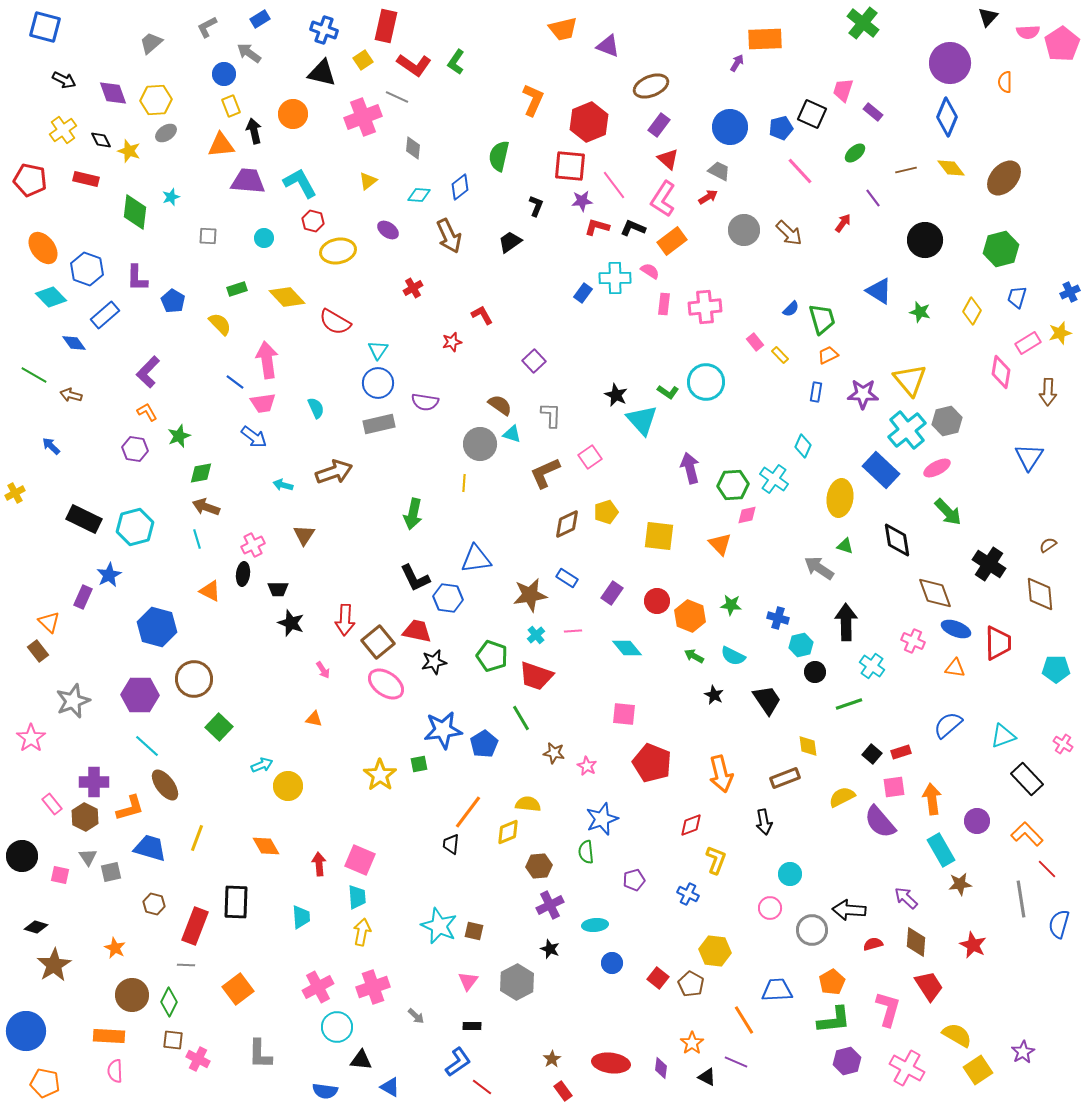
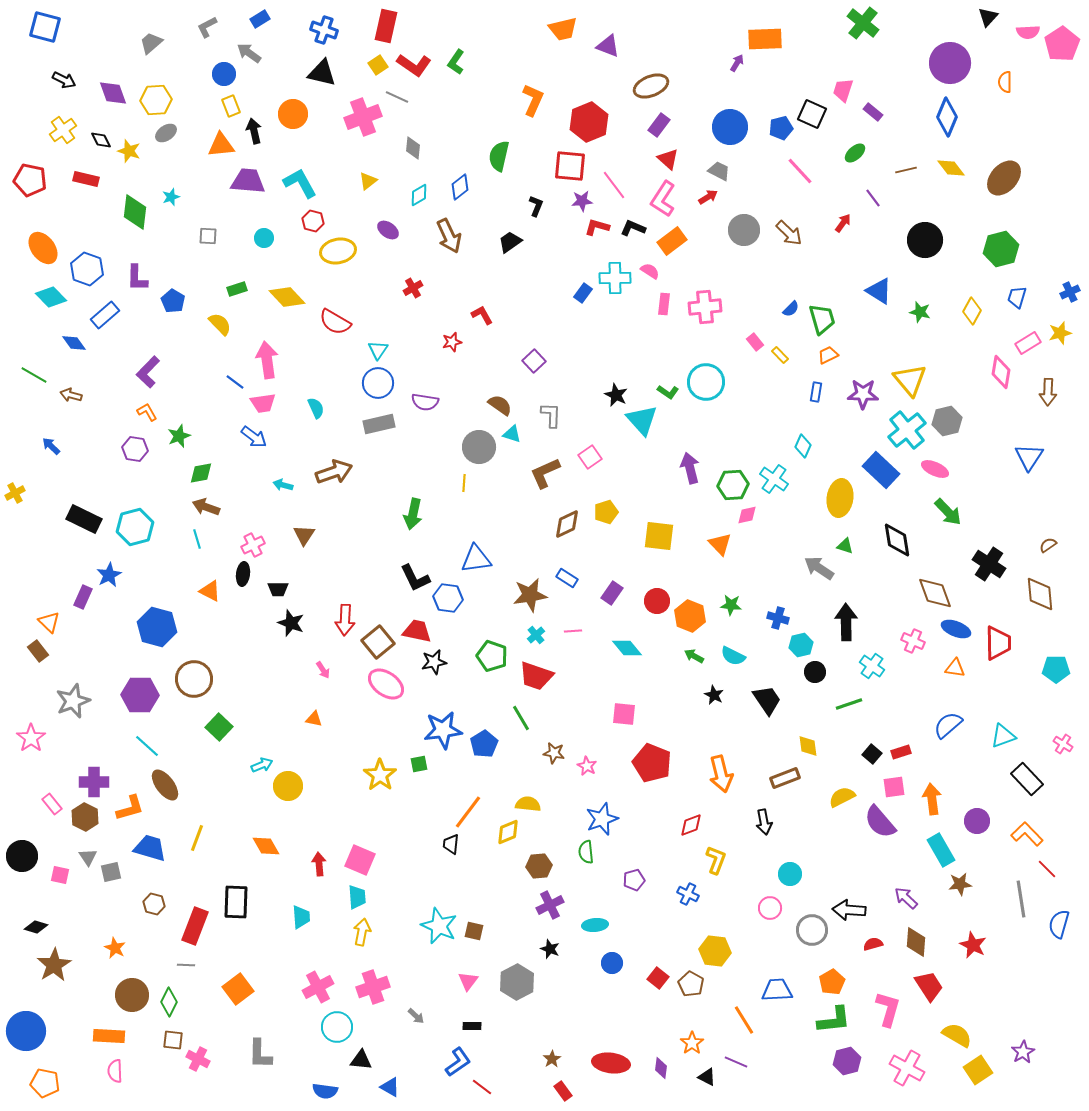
yellow square at (363, 60): moved 15 px right, 5 px down
cyan diamond at (419, 195): rotated 35 degrees counterclockwise
gray circle at (480, 444): moved 1 px left, 3 px down
pink ellipse at (937, 468): moved 2 px left, 1 px down; rotated 52 degrees clockwise
